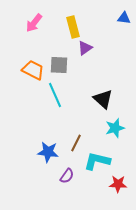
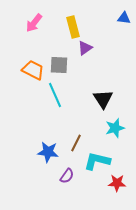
black triangle: rotated 15 degrees clockwise
red star: moved 1 px left, 1 px up
